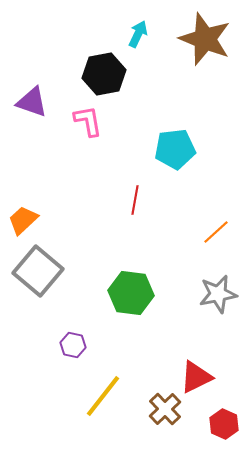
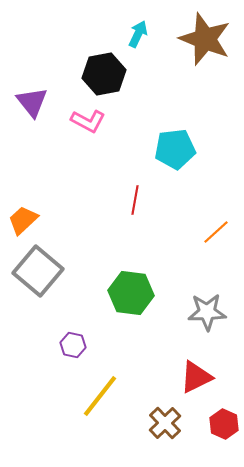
purple triangle: rotated 32 degrees clockwise
pink L-shape: rotated 128 degrees clockwise
gray star: moved 11 px left, 18 px down; rotated 9 degrees clockwise
yellow line: moved 3 px left
brown cross: moved 14 px down
